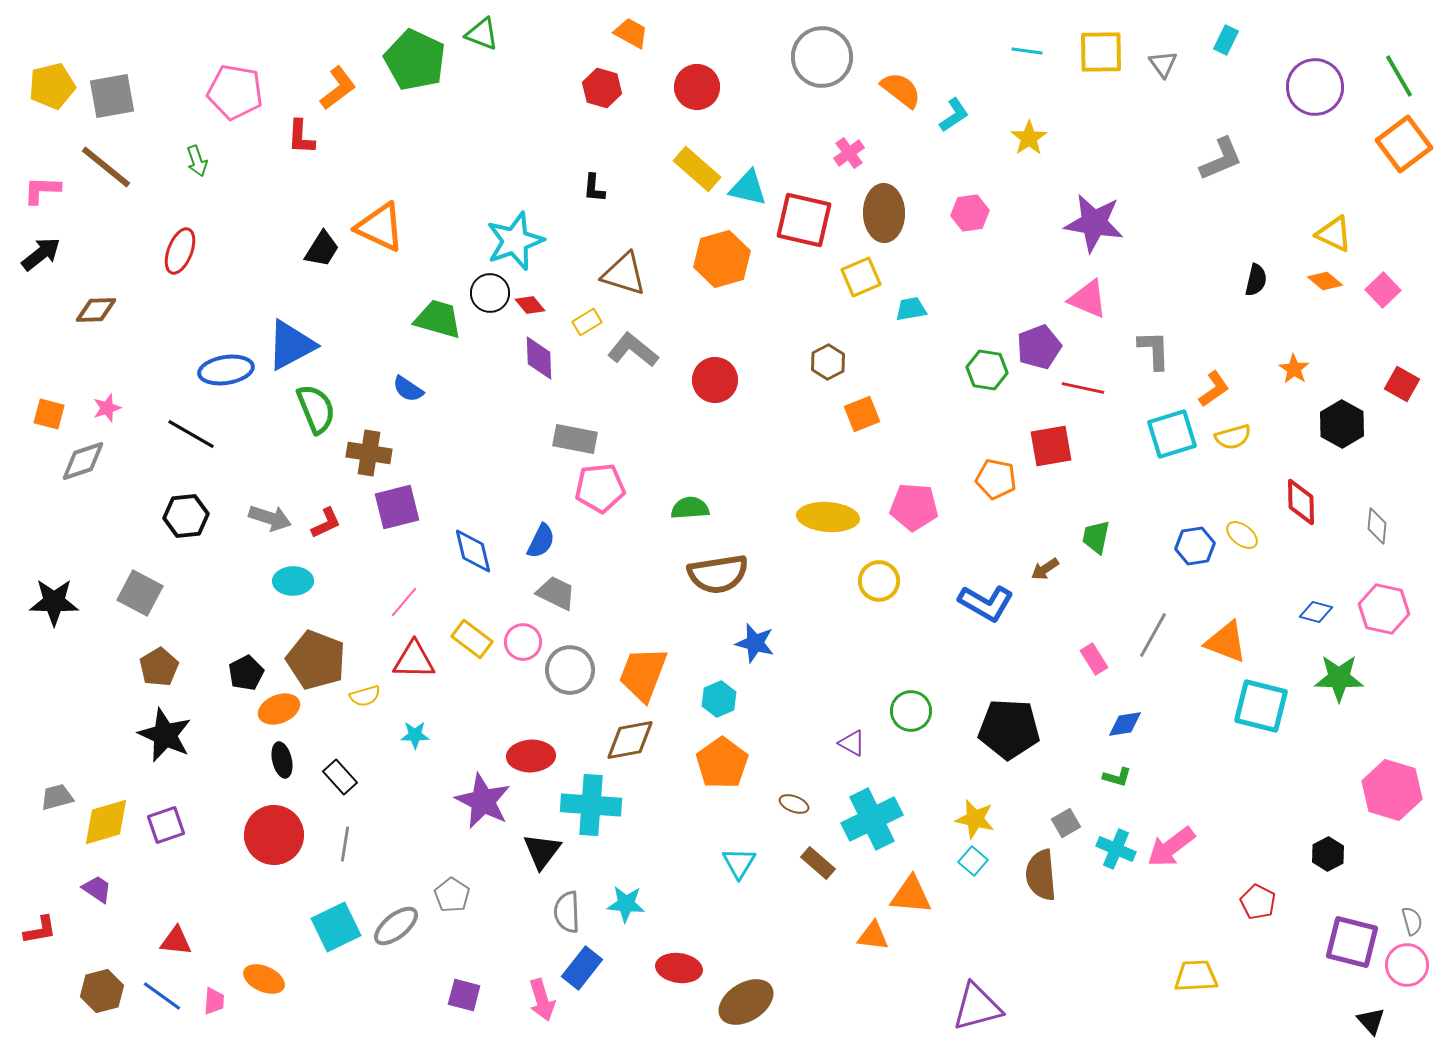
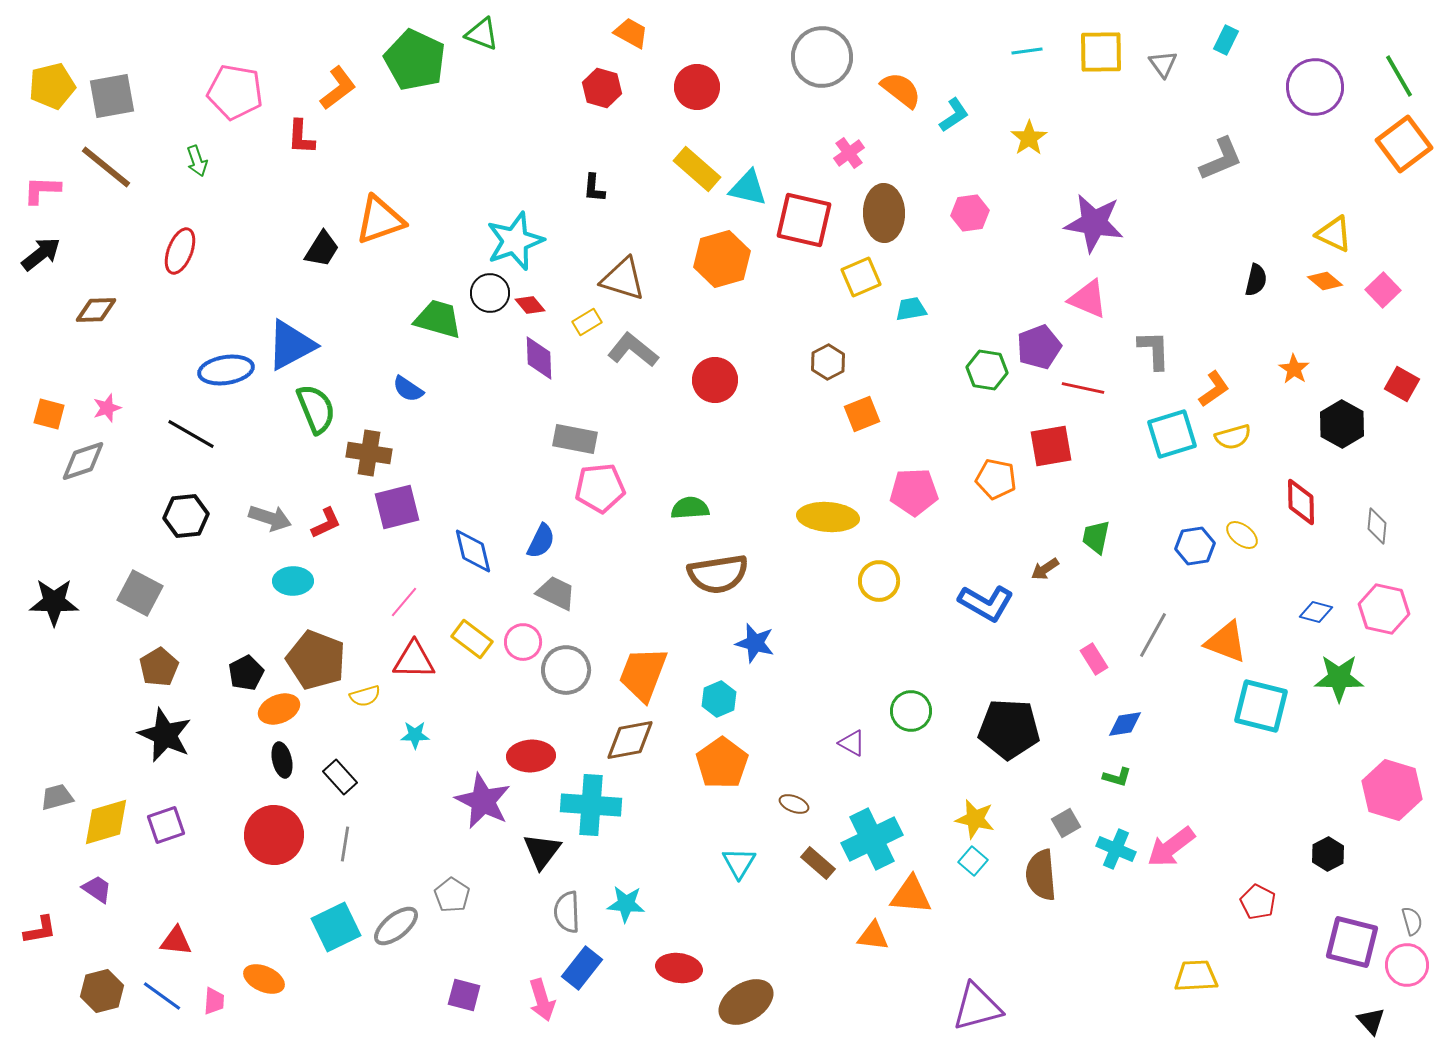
cyan line at (1027, 51): rotated 16 degrees counterclockwise
orange triangle at (380, 227): moved 7 px up; rotated 44 degrees counterclockwise
brown triangle at (624, 274): moved 1 px left, 5 px down
pink pentagon at (914, 507): moved 15 px up; rotated 6 degrees counterclockwise
gray circle at (570, 670): moved 4 px left
cyan cross at (872, 819): moved 20 px down
